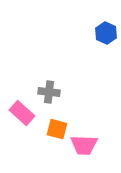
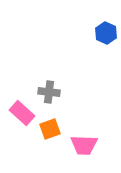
orange square: moved 7 px left; rotated 35 degrees counterclockwise
